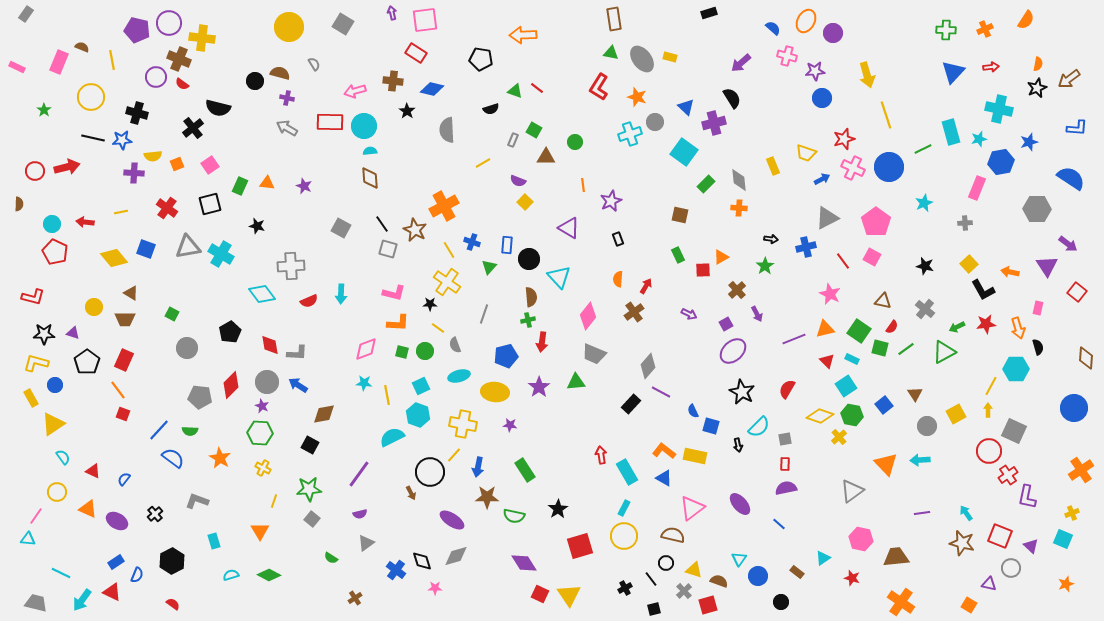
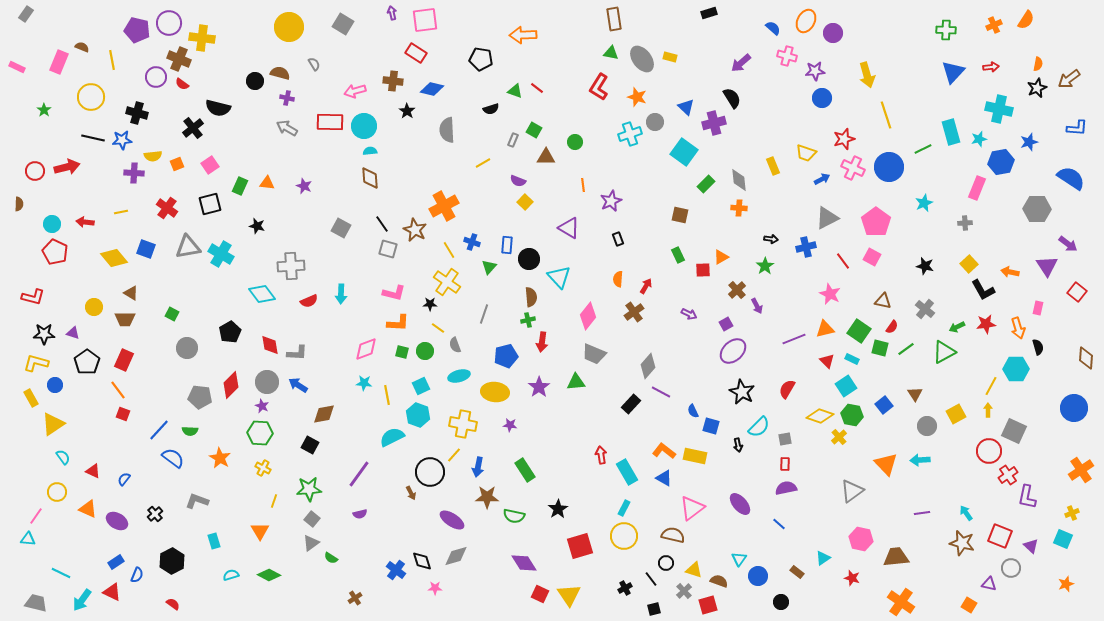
orange cross at (985, 29): moved 9 px right, 4 px up
purple arrow at (757, 314): moved 8 px up
gray triangle at (366, 543): moved 55 px left
